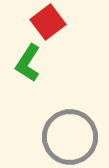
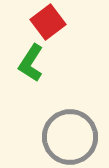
green L-shape: moved 3 px right
